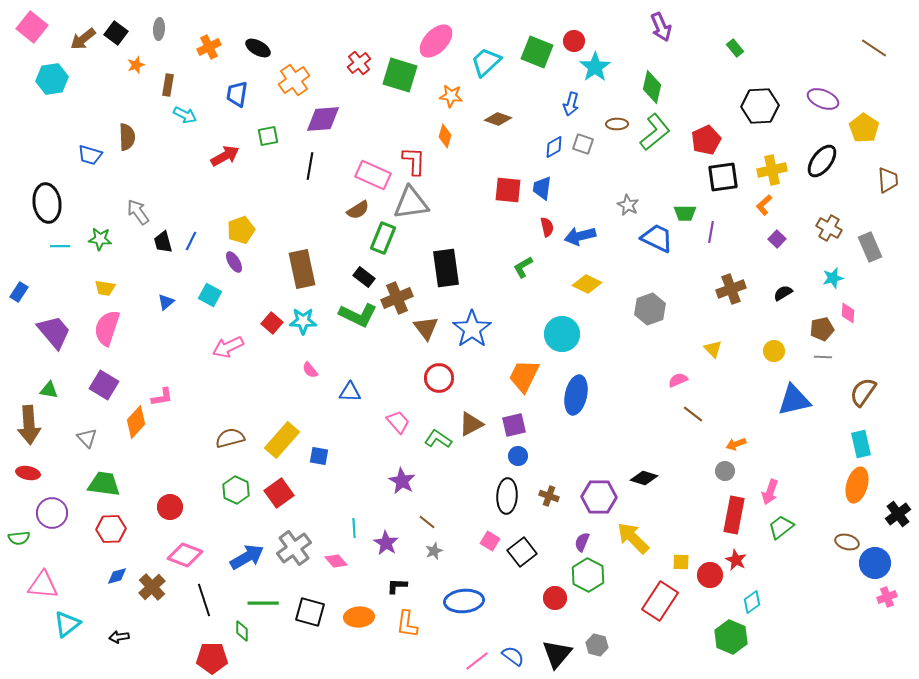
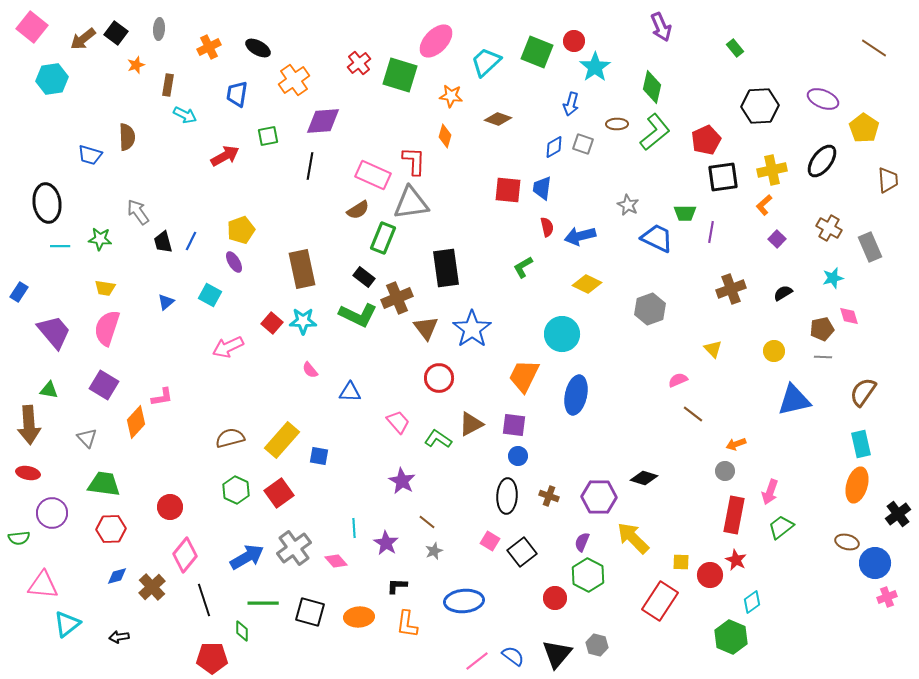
purple diamond at (323, 119): moved 2 px down
pink diamond at (848, 313): moved 1 px right, 3 px down; rotated 20 degrees counterclockwise
purple square at (514, 425): rotated 20 degrees clockwise
pink diamond at (185, 555): rotated 72 degrees counterclockwise
